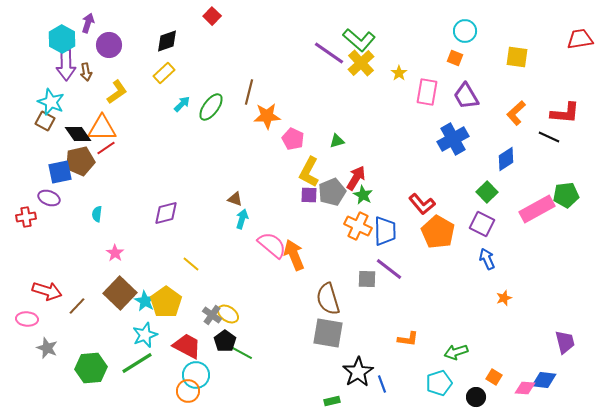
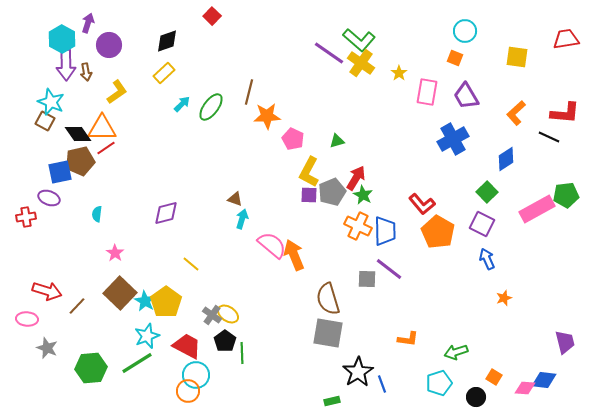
red trapezoid at (580, 39): moved 14 px left
yellow cross at (361, 63): rotated 12 degrees counterclockwise
cyan star at (145, 335): moved 2 px right, 1 px down
green line at (242, 353): rotated 60 degrees clockwise
